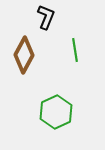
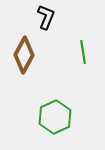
green line: moved 8 px right, 2 px down
green hexagon: moved 1 px left, 5 px down
